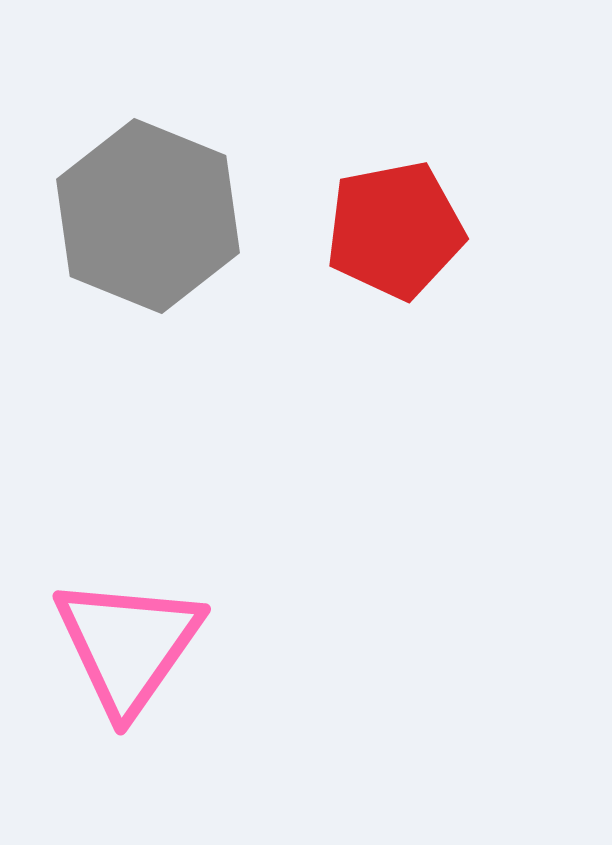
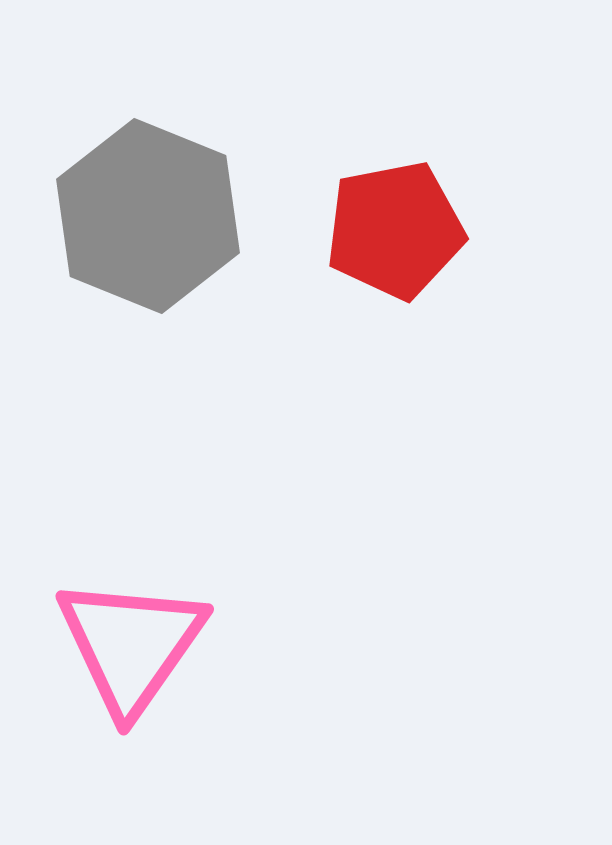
pink triangle: moved 3 px right
